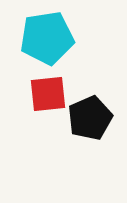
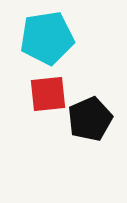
black pentagon: moved 1 px down
